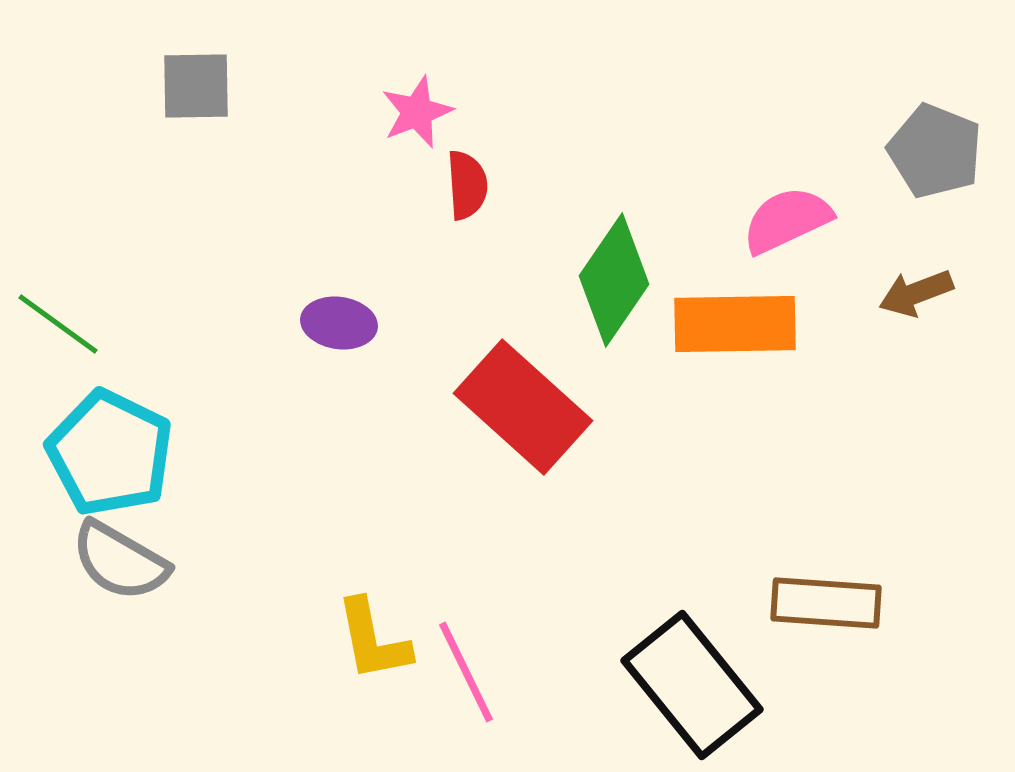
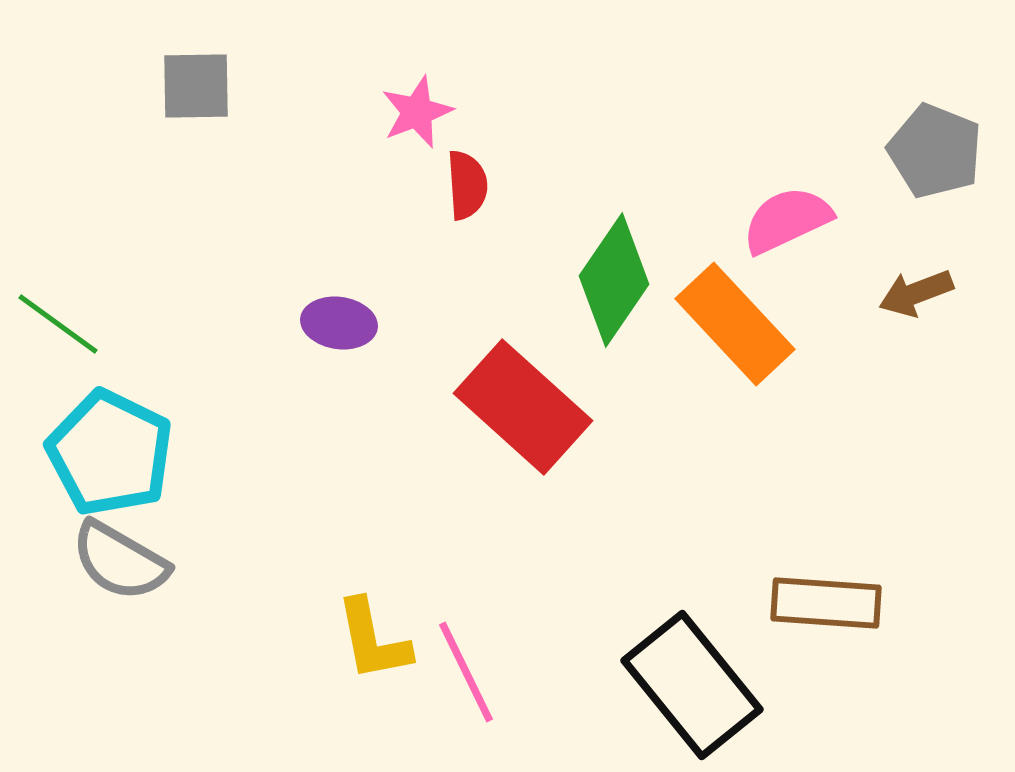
orange rectangle: rotated 48 degrees clockwise
